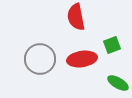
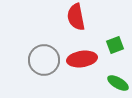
green square: moved 3 px right
gray circle: moved 4 px right, 1 px down
